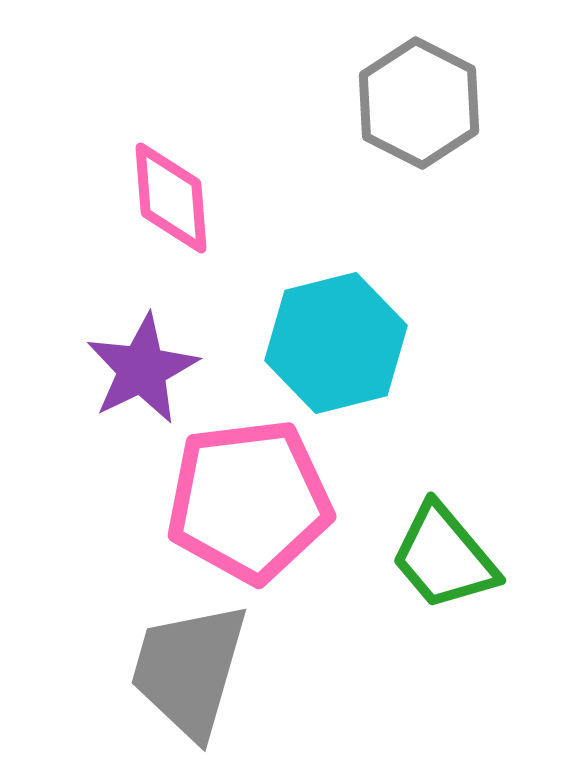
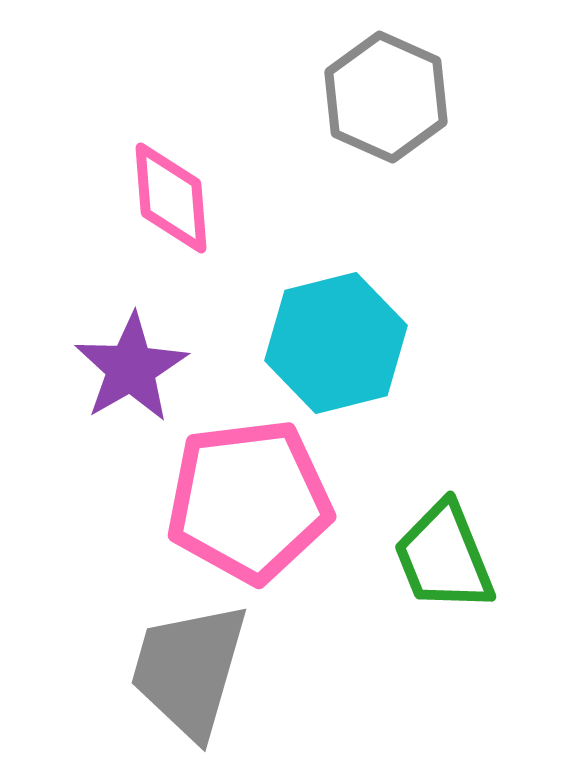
gray hexagon: moved 33 px left, 6 px up; rotated 3 degrees counterclockwise
purple star: moved 11 px left, 1 px up; rotated 4 degrees counterclockwise
green trapezoid: rotated 18 degrees clockwise
